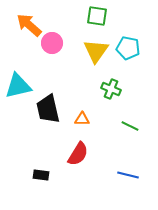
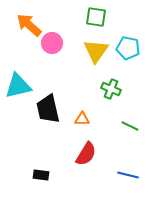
green square: moved 1 px left, 1 px down
red semicircle: moved 8 px right
